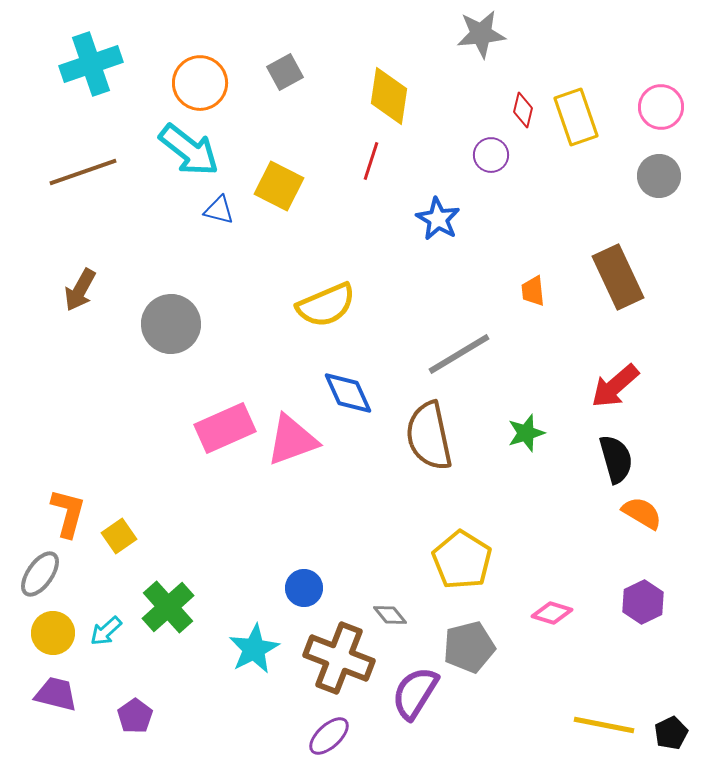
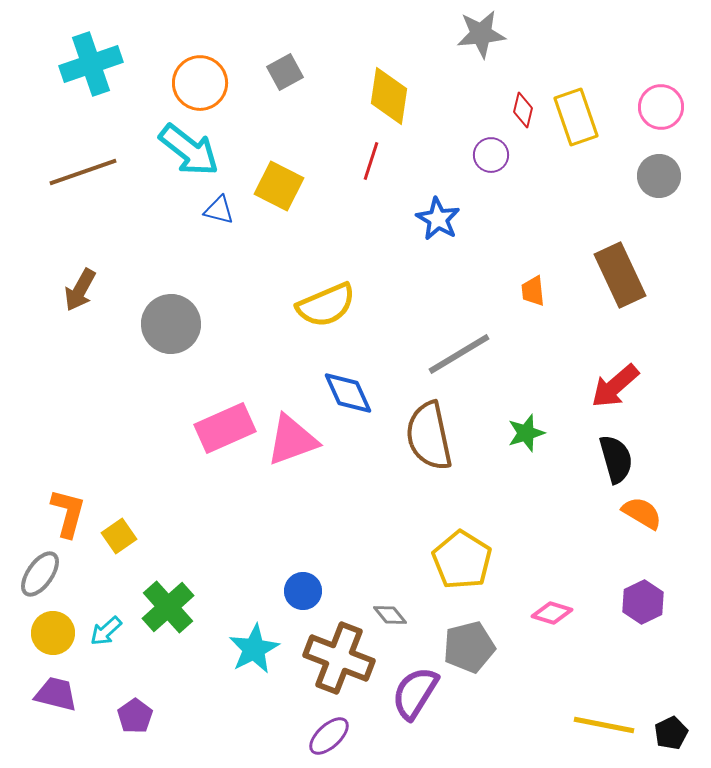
brown rectangle at (618, 277): moved 2 px right, 2 px up
blue circle at (304, 588): moved 1 px left, 3 px down
